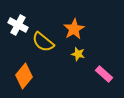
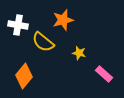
white cross: rotated 18 degrees counterclockwise
orange star: moved 11 px left, 9 px up; rotated 15 degrees clockwise
yellow star: moved 1 px right, 1 px up
